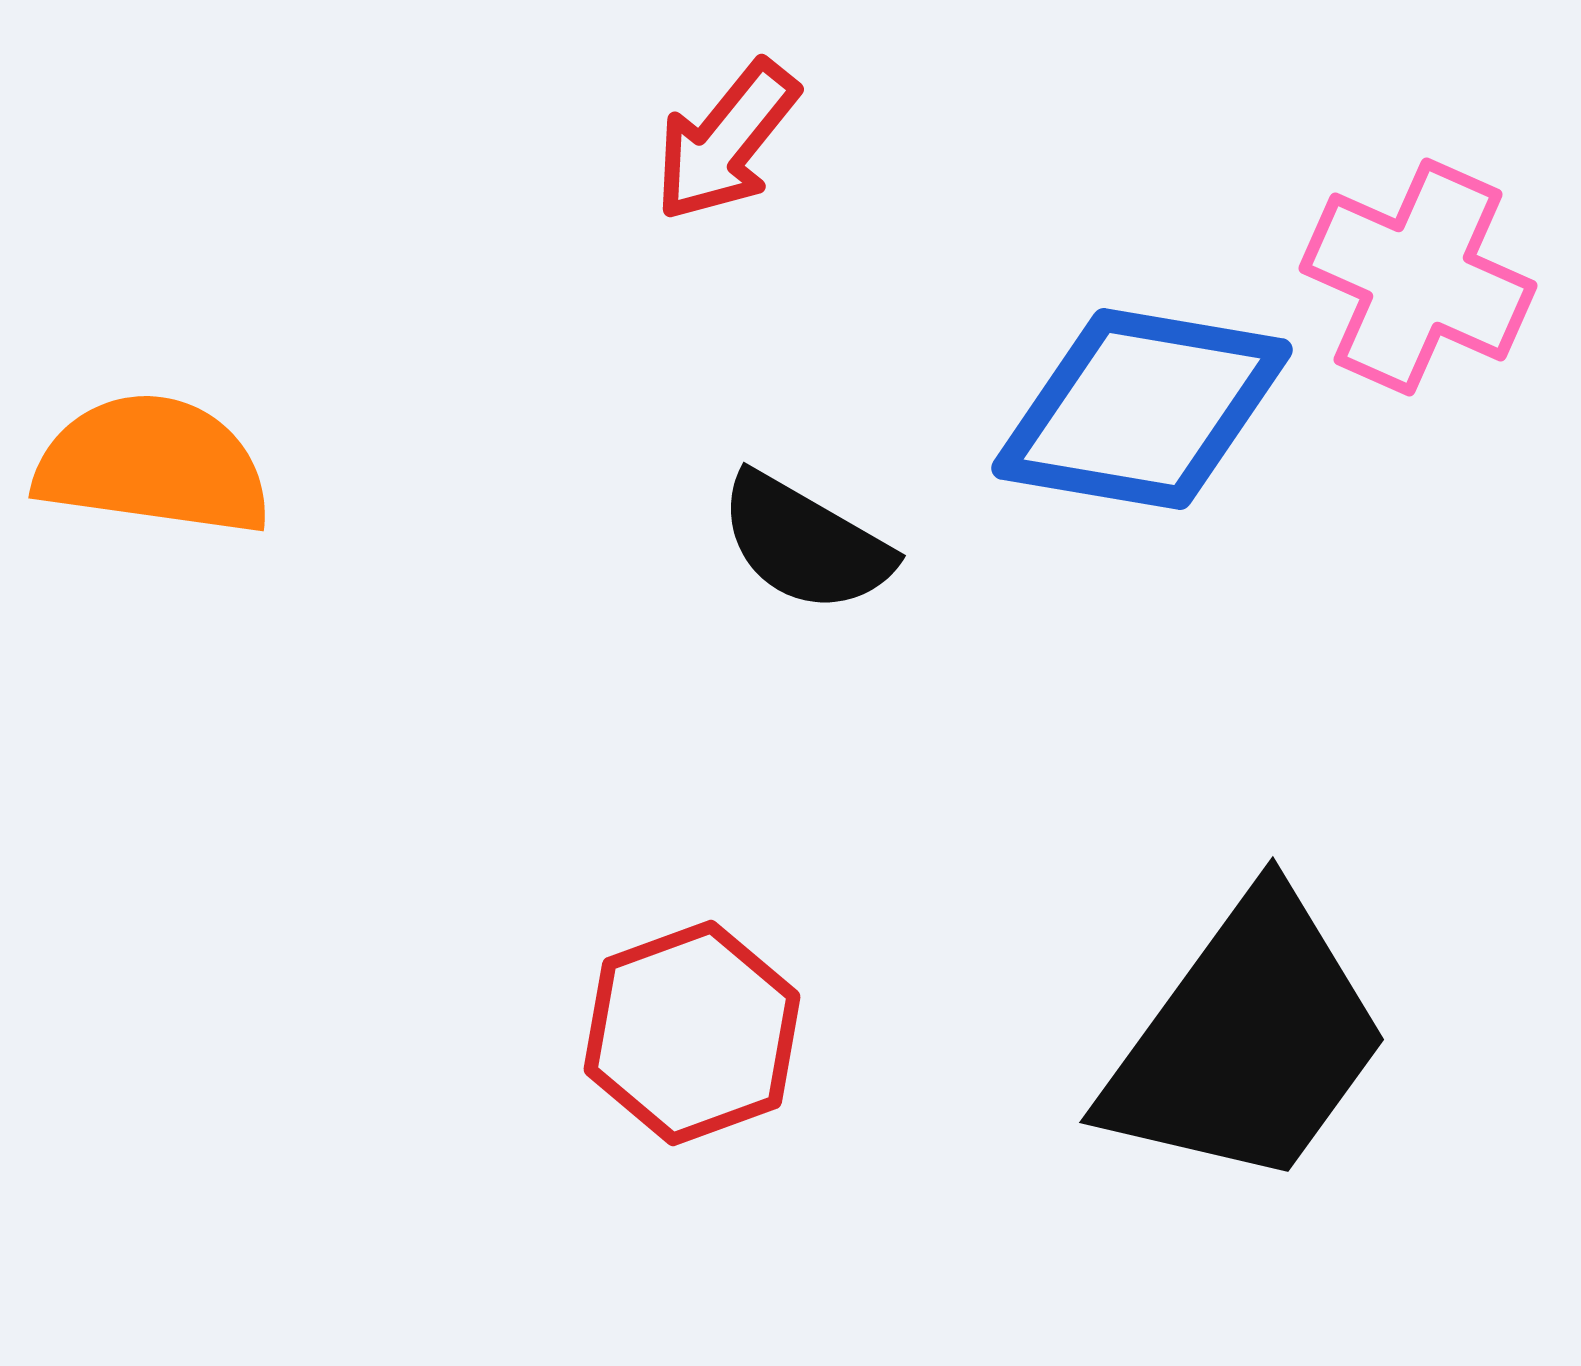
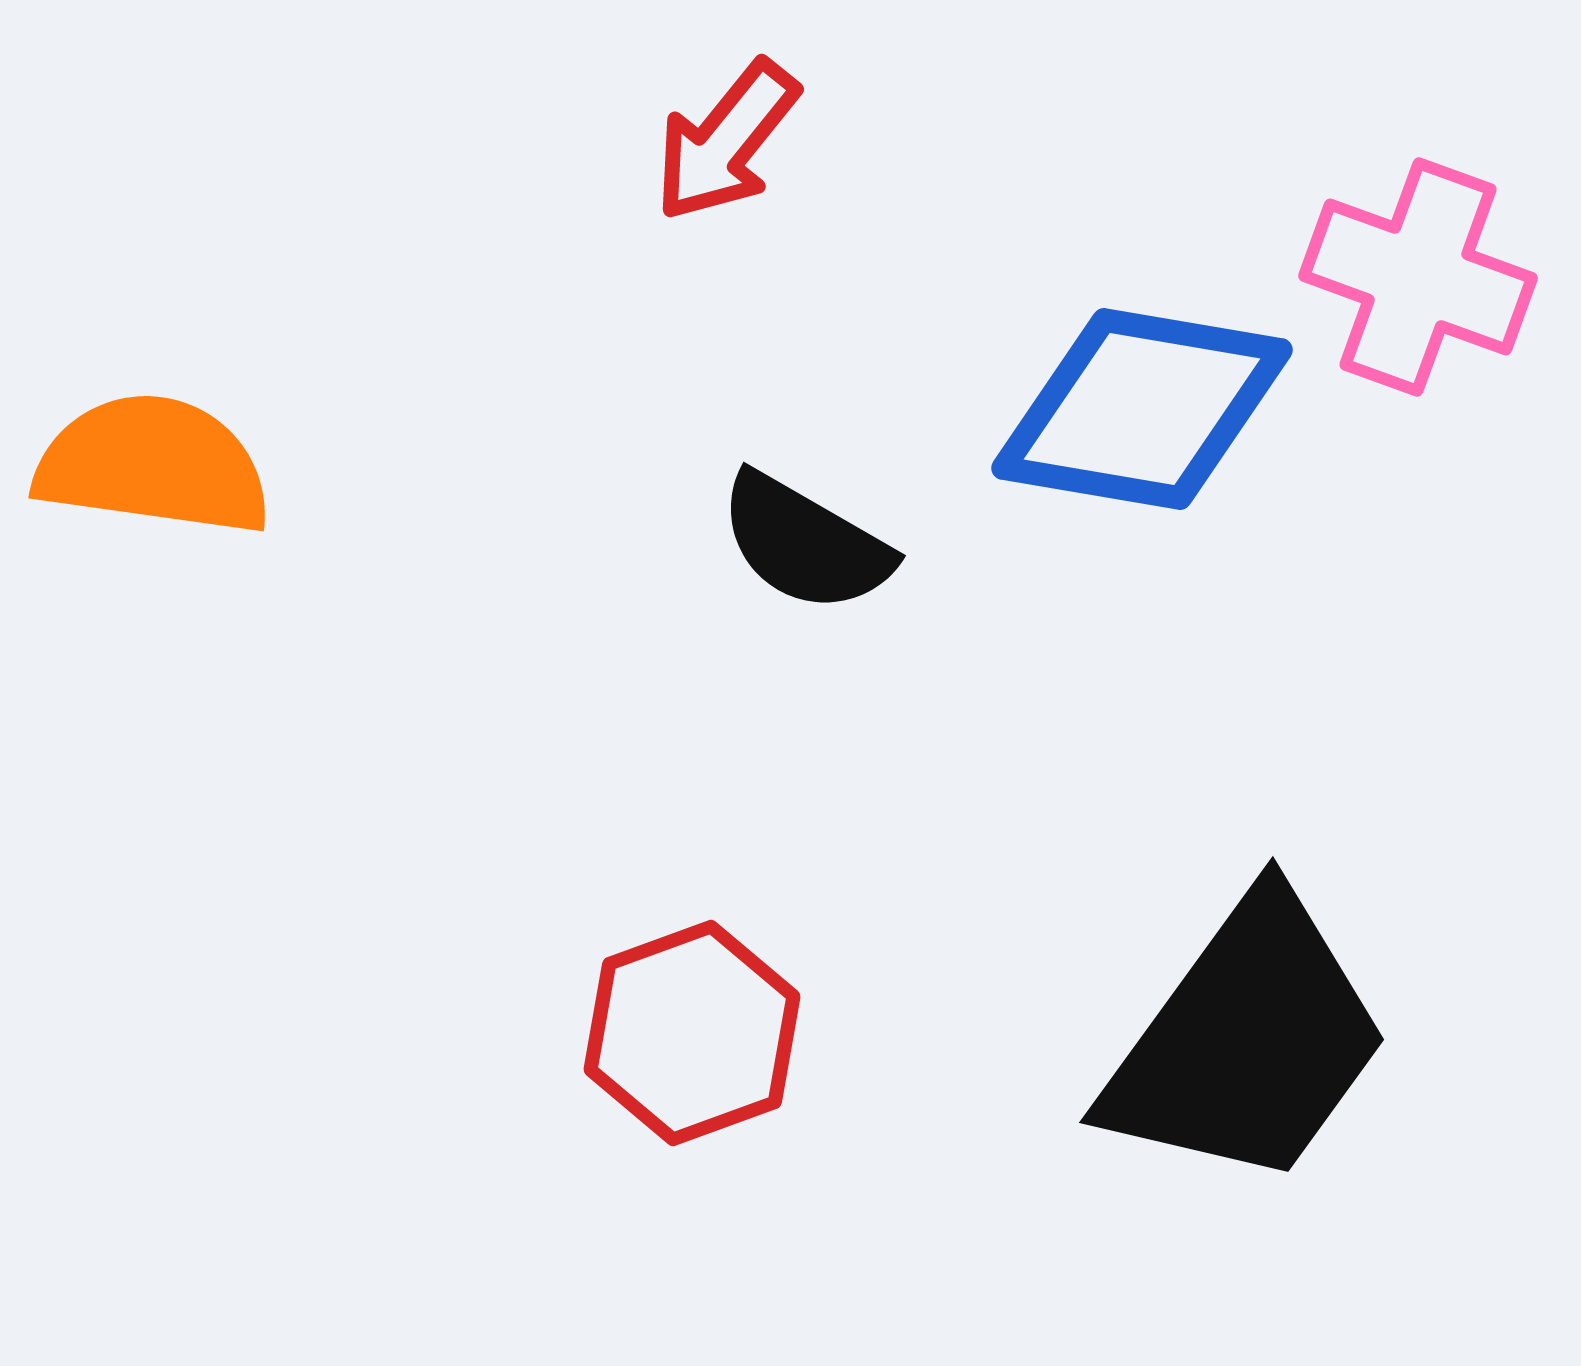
pink cross: rotated 4 degrees counterclockwise
